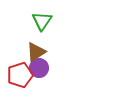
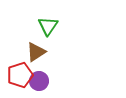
green triangle: moved 6 px right, 5 px down
purple circle: moved 13 px down
